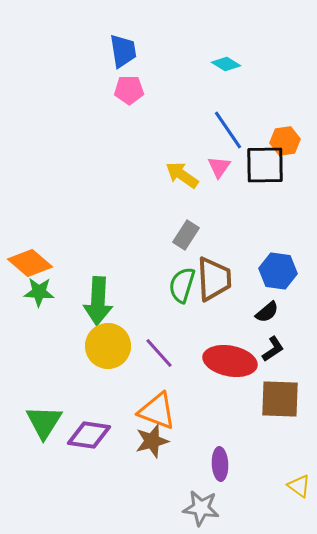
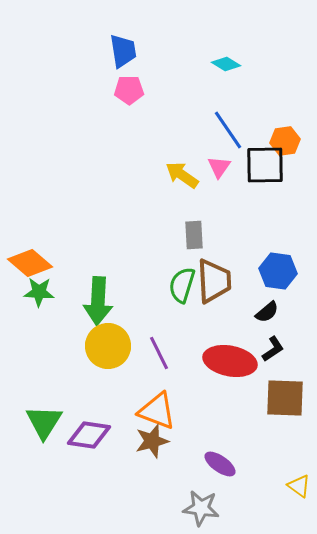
gray rectangle: moved 8 px right; rotated 36 degrees counterclockwise
brown trapezoid: moved 2 px down
purple line: rotated 16 degrees clockwise
brown square: moved 5 px right, 1 px up
purple ellipse: rotated 52 degrees counterclockwise
